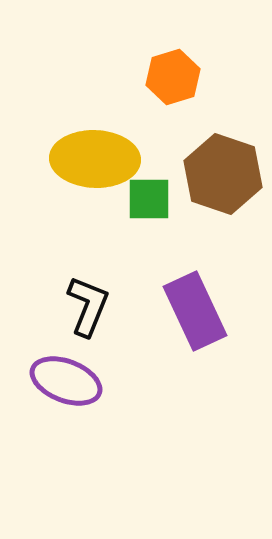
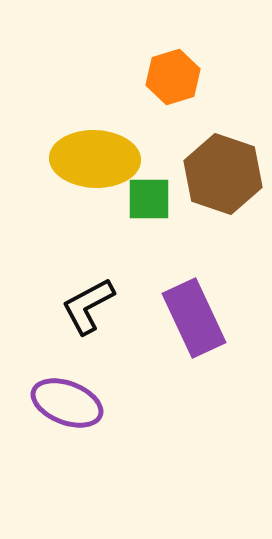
black L-shape: rotated 140 degrees counterclockwise
purple rectangle: moved 1 px left, 7 px down
purple ellipse: moved 1 px right, 22 px down
